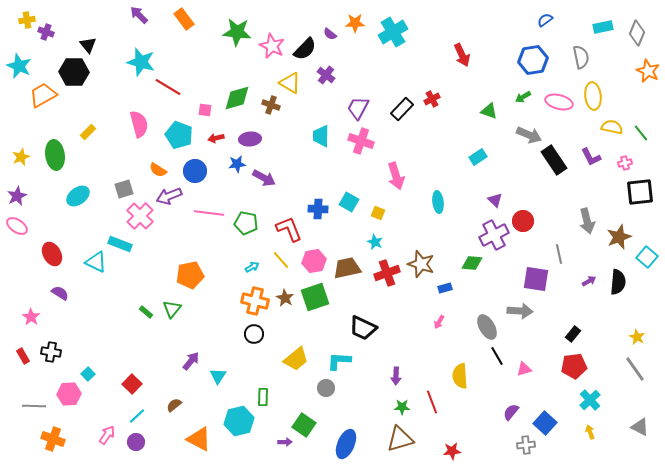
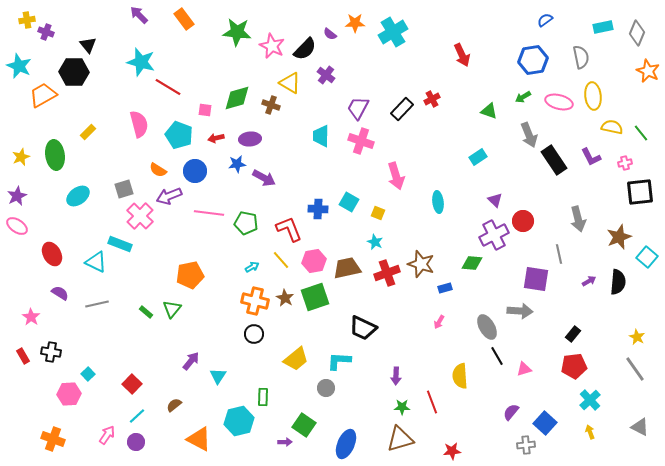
gray arrow at (529, 135): rotated 45 degrees clockwise
gray arrow at (587, 221): moved 9 px left, 2 px up
gray line at (34, 406): moved 63 px right, 102 px up; rotated 15 degrees counterclockwise
